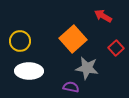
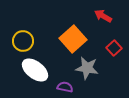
yellow circle: moved 3 px right
red square: moved 2 px left
white ellipse: moved 6 px right, 1 px up; rotated 36 degrees clockwise
purple semicircle: moved 6 px left
